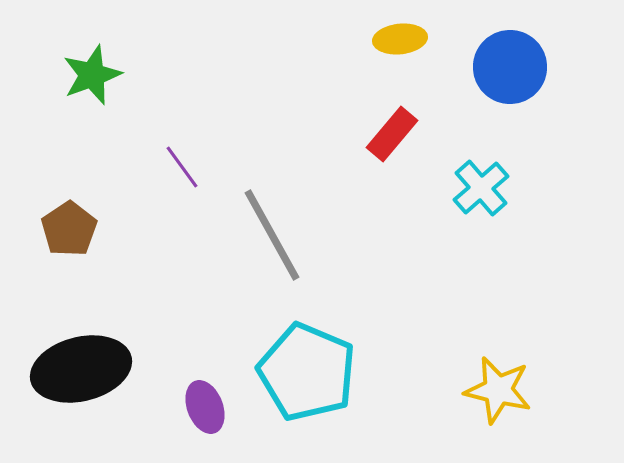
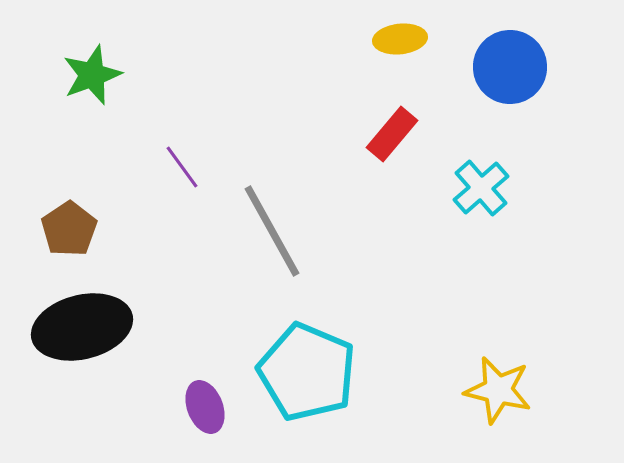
gray line: moved 4 px up
black ellipse: moved 1 px right, 42 px up
